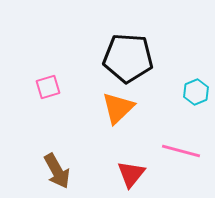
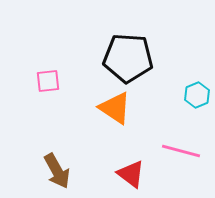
pink square: moved 6 px up; rotated 10 degrees clockwise
cyan hexagon: moved 1 px right, 3 px down
orange triangle: moved 3 px left; rotated 42 degrees counterclockwise
red triangle: rotated 32 degrees counterclockwise
